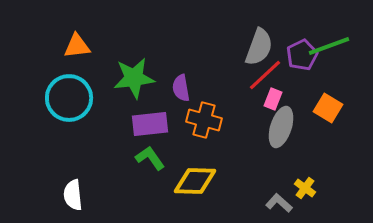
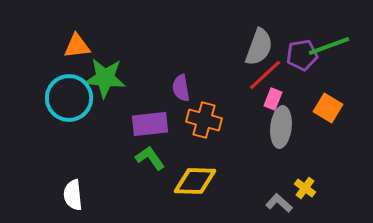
purple pentagon: rotated 16 degrees clockwise
green star: moved 29 px left; rotated 12 degrees clockwise
gray ellipse: rotated 12 degrees counterclockwise
